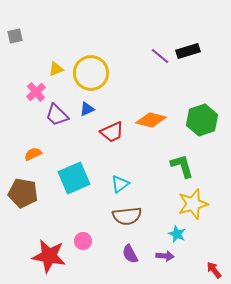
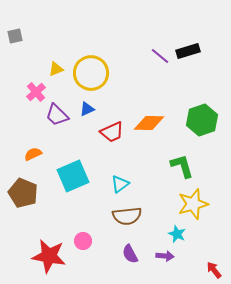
orange diamond: moved 2 px left, 3 px down; rotated 12 degrees counterclockwise
cyan square: moved 1 px left, 2 px up
brown pentagon: rotated 12 degrees clockwise
